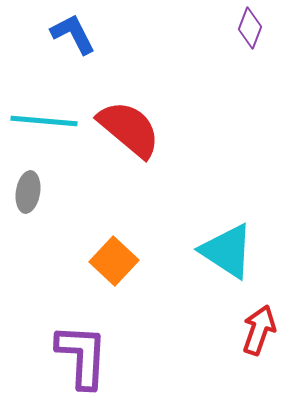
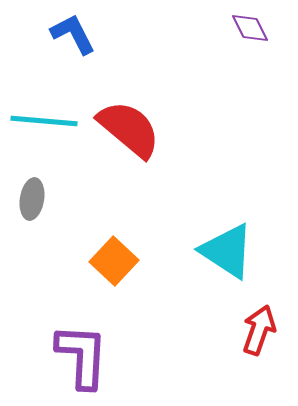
purple diamond: rotated 48 degrees counterclockwise
gray ellipse: moved 4 px right, 7 px down
